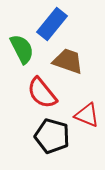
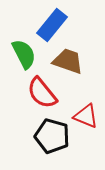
blue rectangle: moved 1 px down
green semicircle: moved 2 px right, 5 px down
red triangle: moved 1 px left, 1 px down
